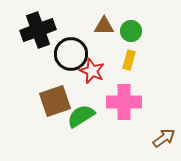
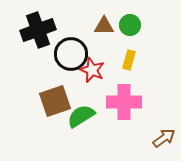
green circle: moved 1 px left, 6 px up
red star: moved 1 px up
